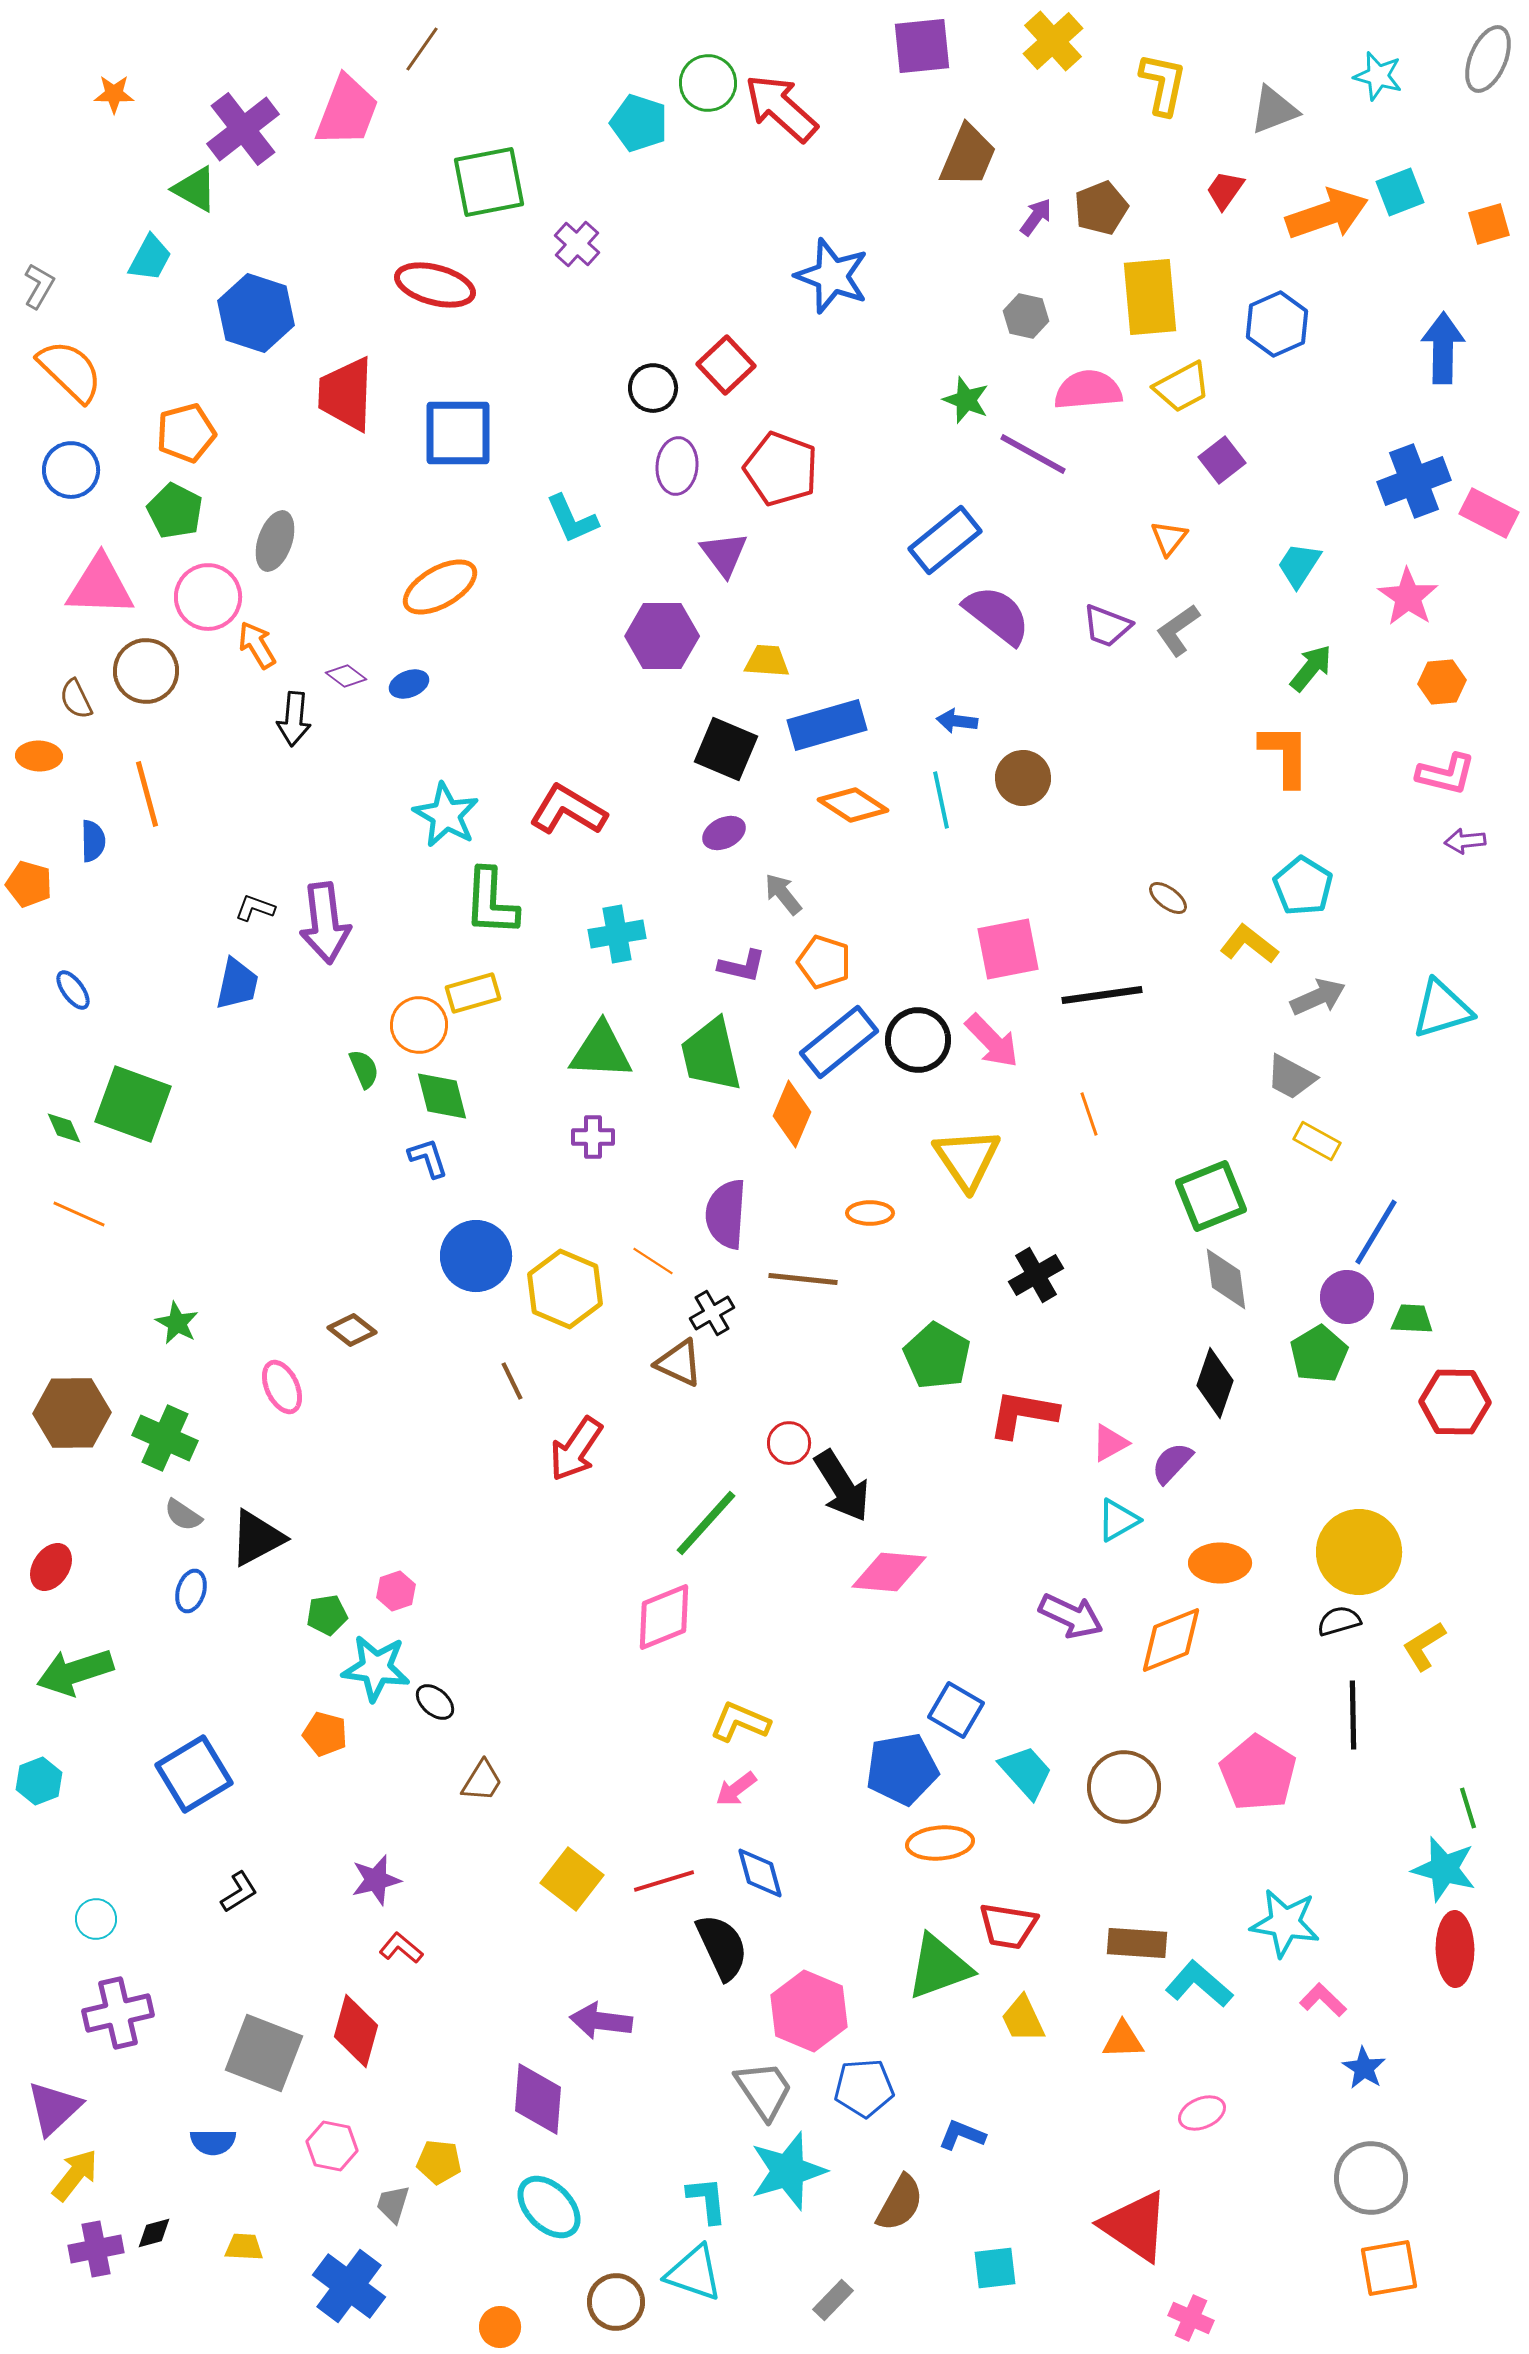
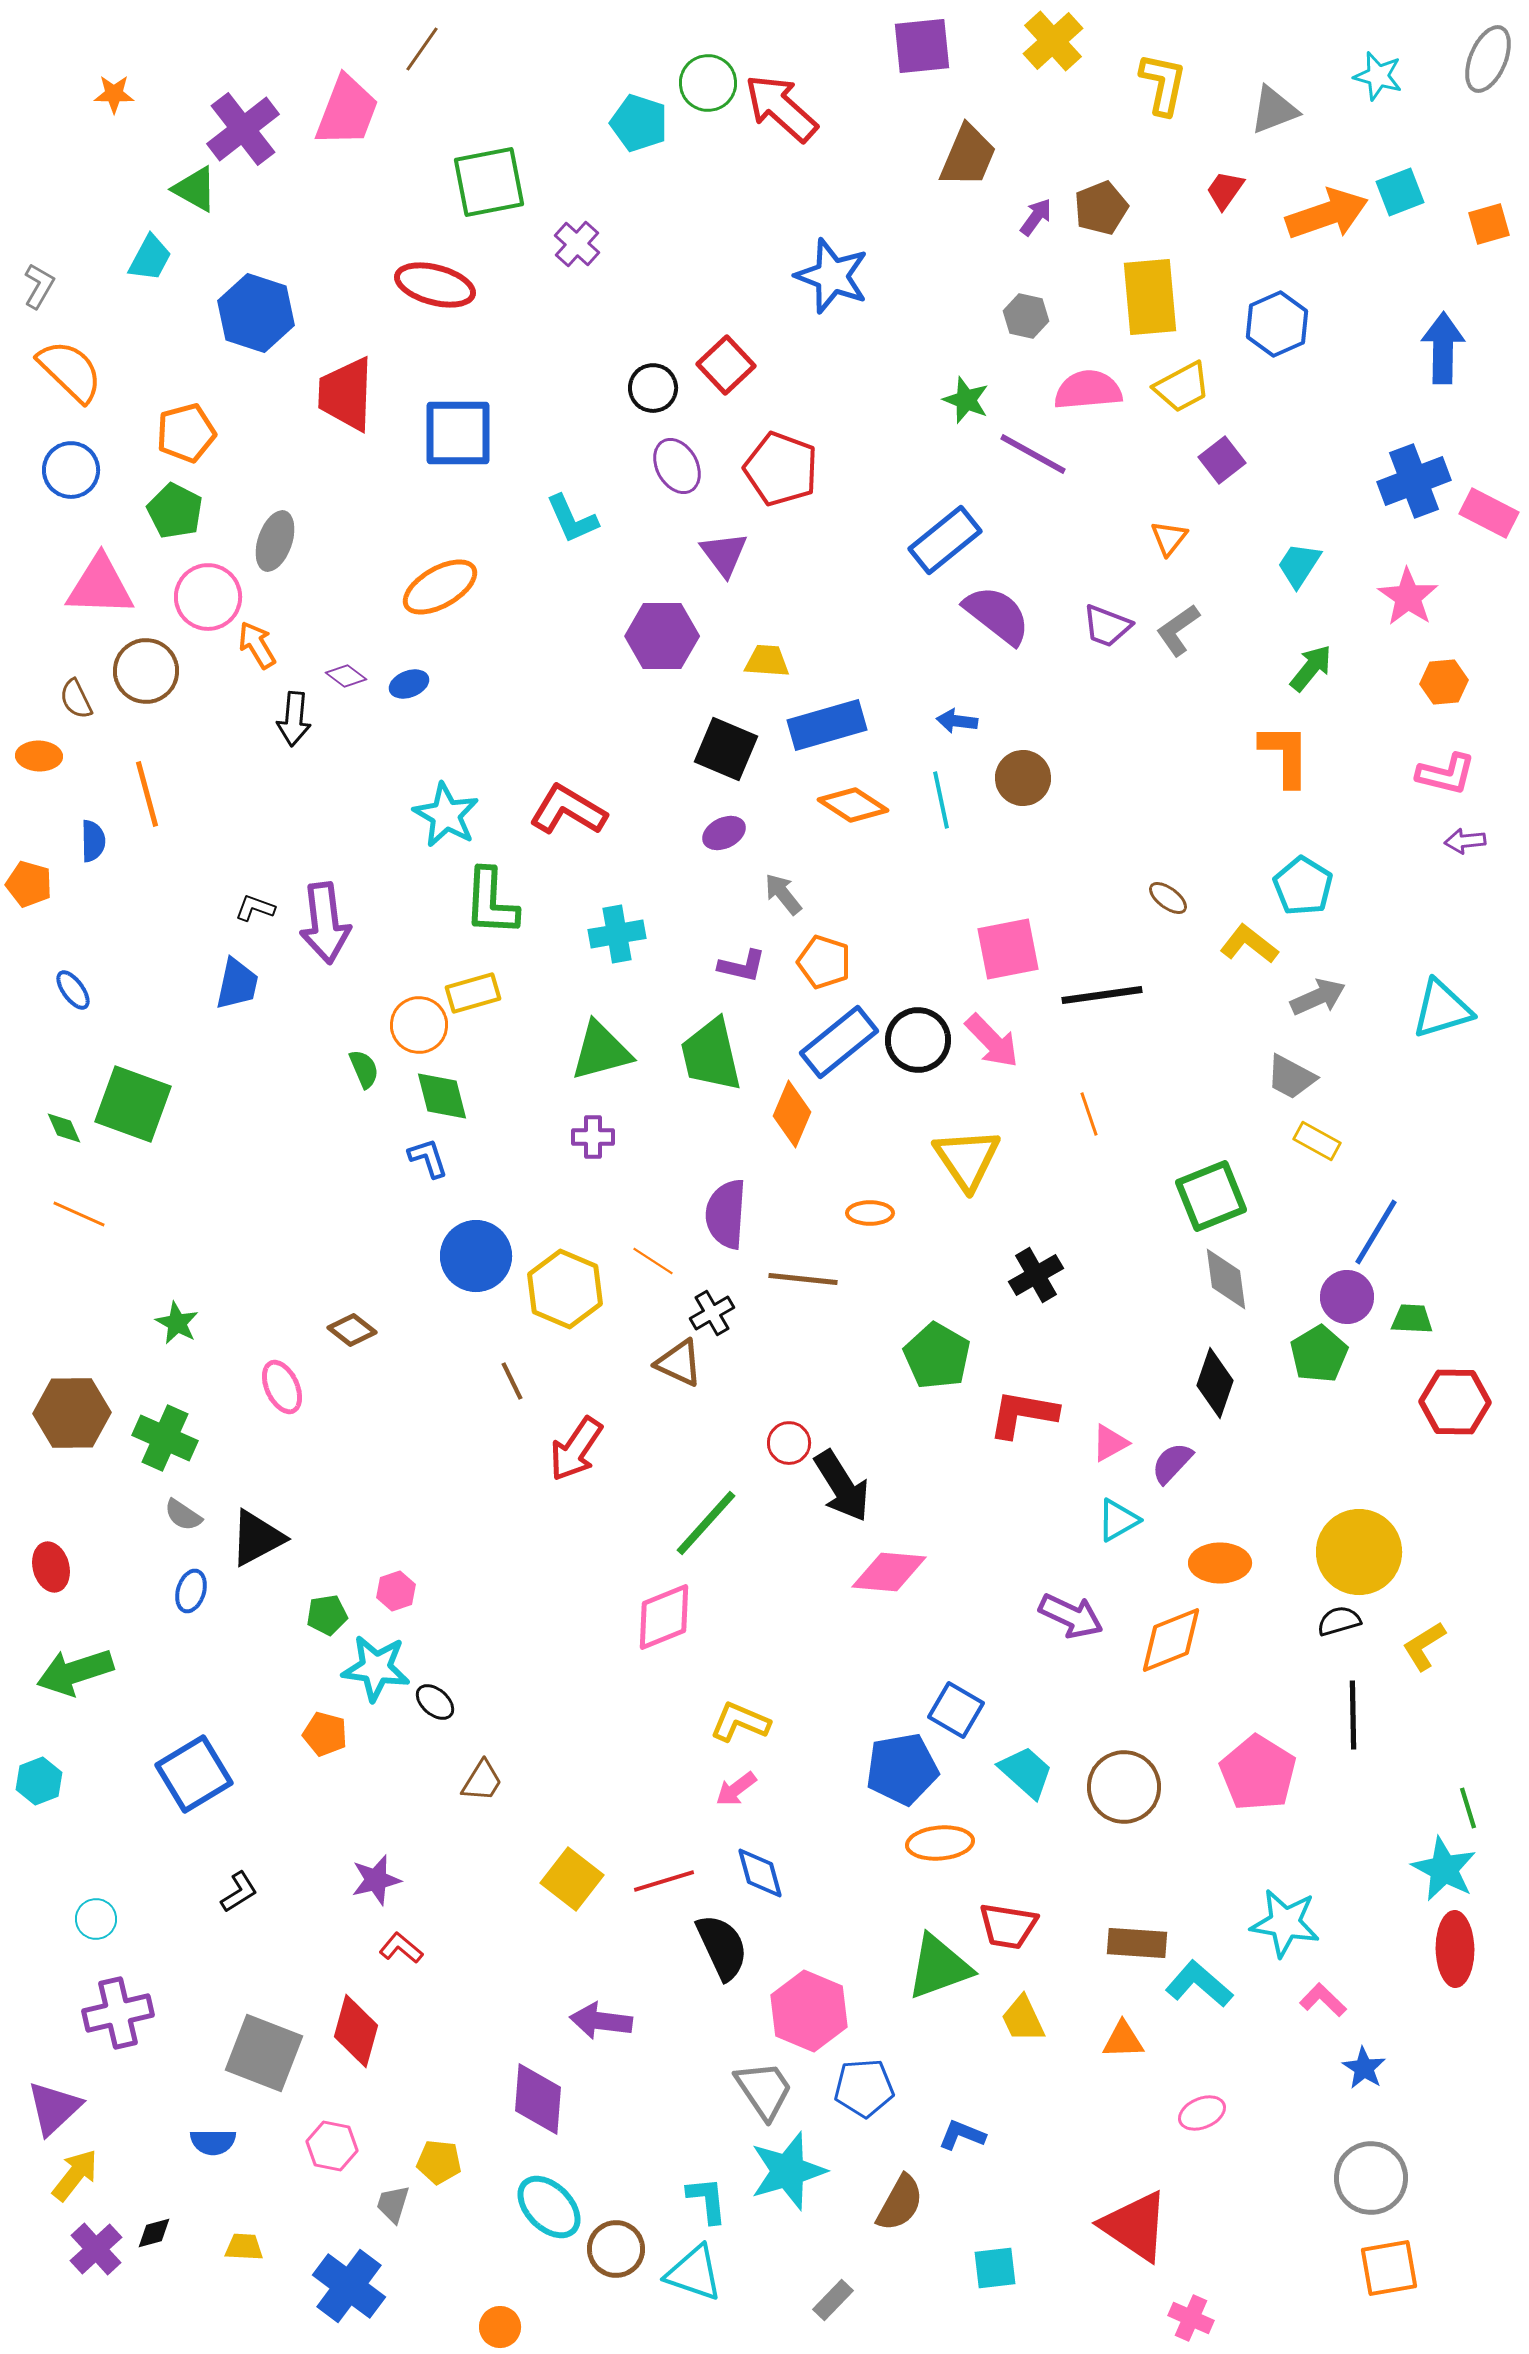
purple ellipse at (677, 466): rotated 34 degrees counterclockwise
orange hexagon at (1442, 682): moved 2 px right
green triangle at (601, 1051): rotated 18 degrees counterclockwise
red ellipse at (51, 1567): rotated 48 degrees counterclockwise
cyan trapezoid at (1026, 1772): rotated 6 degrees counterclockwise
cyan star at (1444, 1869): rotated 12 degrees clockwise
purple cross at (96, 2249): rotated 32 degrees counterclockwise
brown circle at (616, 2302): moved 53 px up
